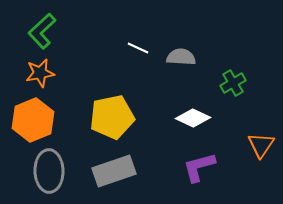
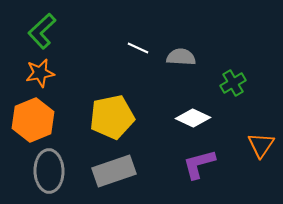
purple L-shape: moved 3 px up
